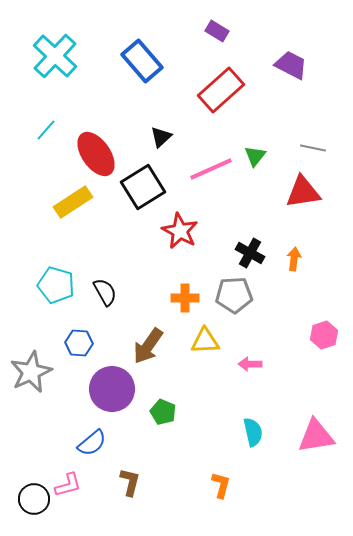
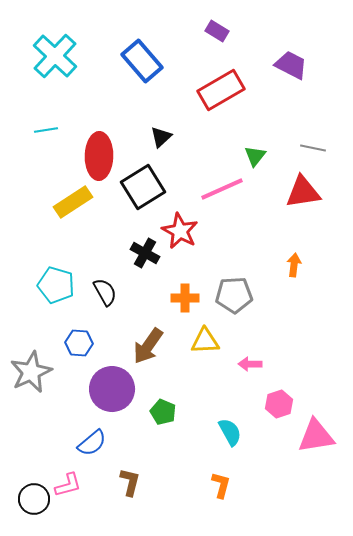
red rectangle: rotated 12 degrees clockwise
cyan line: rotated 40 degrees clockwise
red ellipse: moved 3 px right, 2 px down; rotated 36 degrees clockwise
pink line: moved 11 px right, 20 px down
black cross: moved 105 px left
orange arrow: moved 6 px down
pink hexagon: moved 45 px left, 69 px down
cyan semicircle: moved 23 px left; rotated 16 degrees counterclockwise
